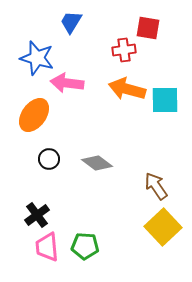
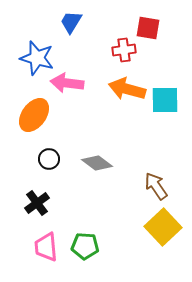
black cross: moved 12 px up
pink trapezoid: moved 1 px left
